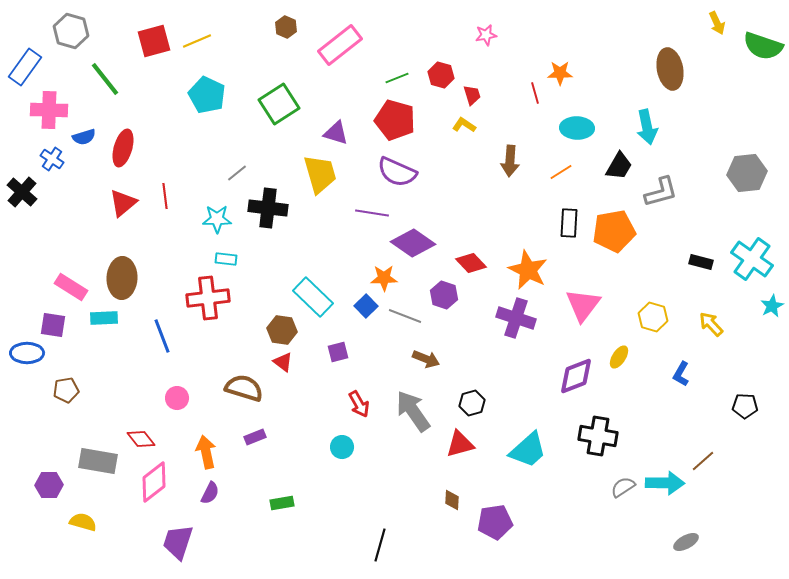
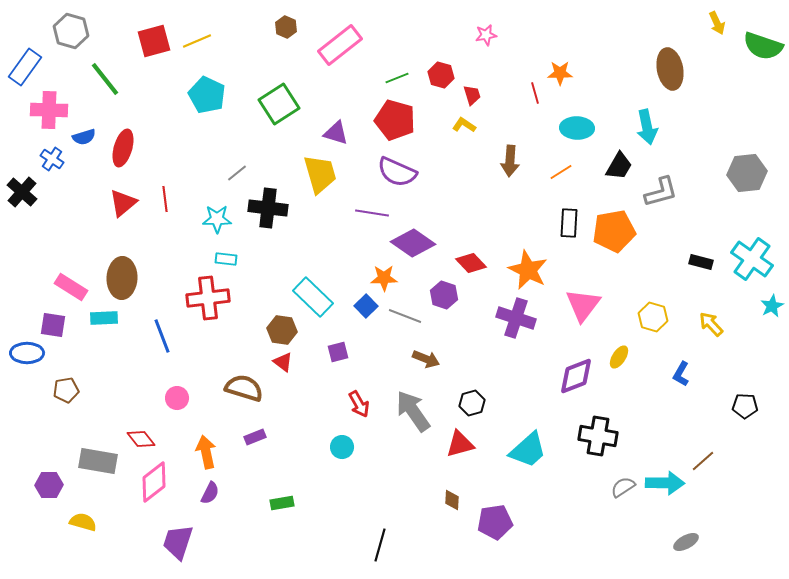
red line at (165, 196): moved 3 px down
